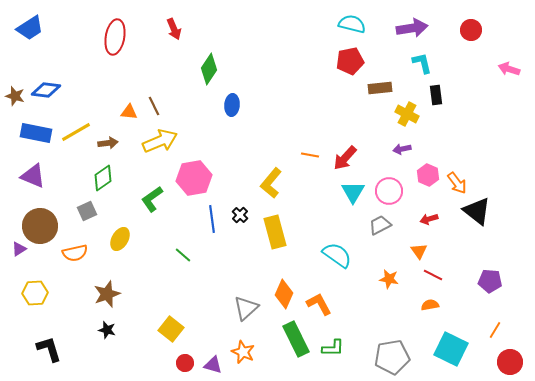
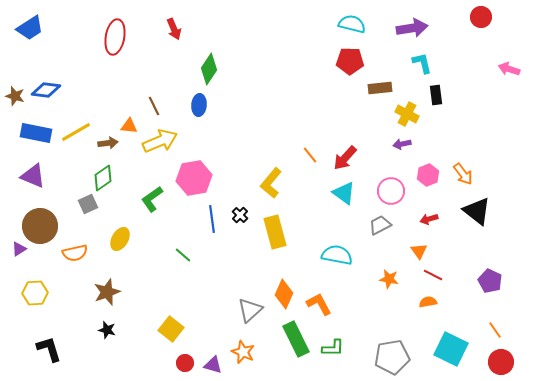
red circle at (471, 30): moved 10 px right, 13 px up
red pentagon at (350, 61): rotated 12 degrees clockwise
blue ellipse at (232, 105): moved 33 px left
orange triangle at (129, 112): moved 14 px down
purple arrow at (402, 149): moved 5 px up
orange line at (310, 155): rotated 42 degrees clockwise
pink hexagon at (428, 175): rotated 15 degrees clockwise
orange arrow at (457, 183): moved 6 px right, 9 px up
pink circle at (389, 191): moved 2 px right
cyan triangle at (353, 192): moved 9 px left, 1 px down; rotated 25 degrees counterclockwise
gray square at (87, 211): moved 1 px right, 7 px up
cyan semicircle at (337, 255): rotated 24 degrees counterclockwise
purple pentagon at (490, 281): rotated 20 degrees clockwise
brown star at (107, 294): moved 2 px up
orange semicircle at (430, 305): moved 2 px left, 3 px up
gray triangle at (246, 308): moved 4 px right, 2 px down
orange line at (495, 330): rotated 66 degrees counterclockwise
red circle at (510, 362): moved 9 px left
